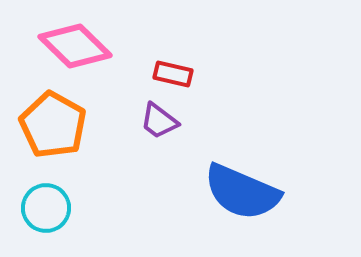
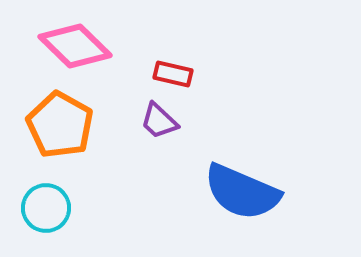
purple trapezoid: rotated 6 degrees clockwise
orange pentagon: moved 7 px right
